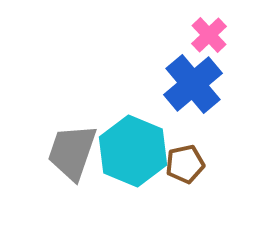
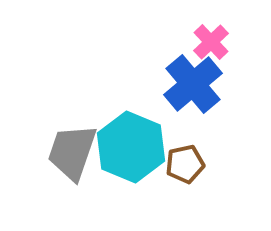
pink cross: moved 2 px right, 7 px down
cyan hexagon: moved 2 px left, 4 px up
